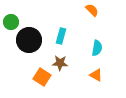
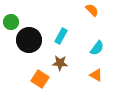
cyan rectangle: rotated 14 degrees clockwise
cyan semicircle: rotated 28 degrees clockwise
orange square: moved 2 px left, 2 px down
